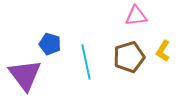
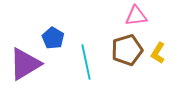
blue pentagon: moved 3 px right, 6 px up; rotated 15 degrees clockwise
yellow L-shape: moved 5 px left, 2 px down
brown pentagon: moved 2 px left, 7 px up
purple triangle: moved 11 px up; rotated 36 degrees clockwise
